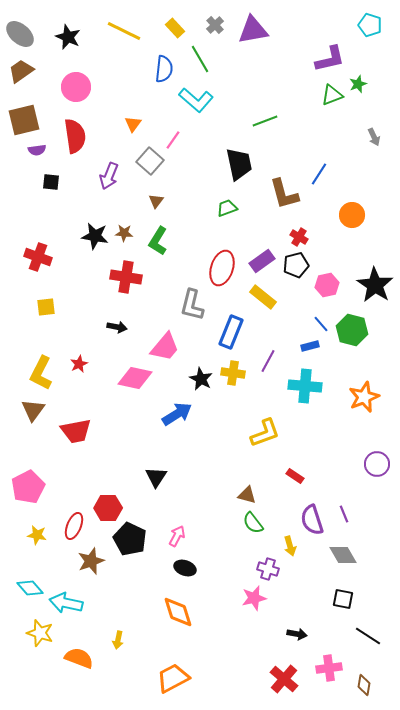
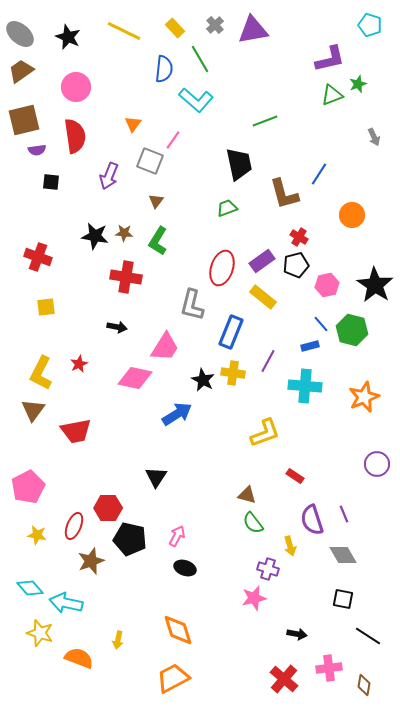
gray square at (150, 161): rotated 20 degrees counterclockwise
pink trapezoid at (165, 347): rotated 8 degrees counterclockwise
black star at (201, 379): moved 2 px right, 1 px down
black pentagon at (130, 539): rotated 12 degrees counterclockwise
orange diamond at (178, 612): moved 18 px down
